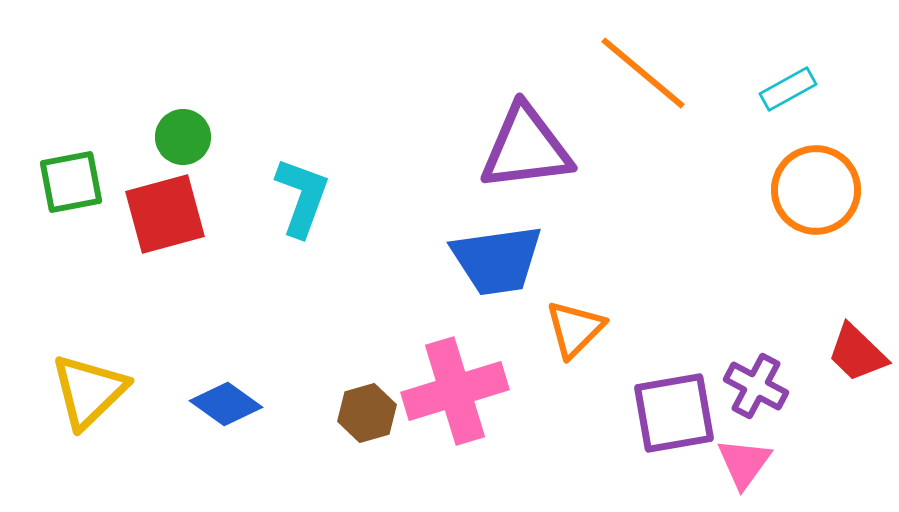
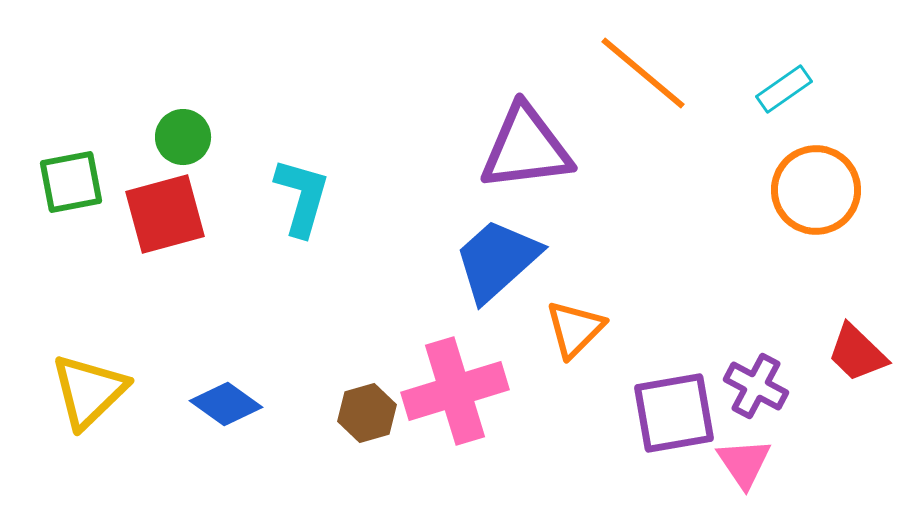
cyan rectangle: moved 4 px left; rotated 6 degrees counterclockwise
cyan L-shape: rotated 4 degrees counterclockwise
blue trapezoid: rotated 146 degrees clockwise
pink triangle: rotated 10 degrees counterclockwise
